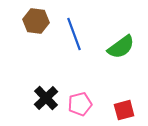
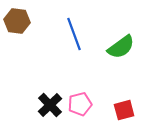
brown hexagon: moved 19 px left
black cross: moved 4 px right, 7 px down
